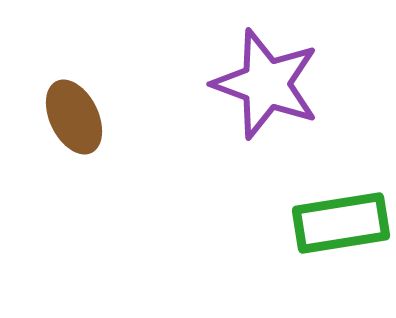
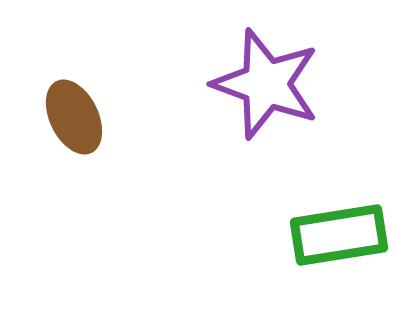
green rectangle: moved 2 px left, 12 px down
